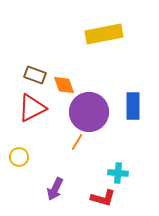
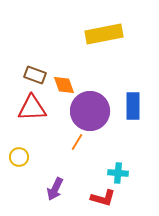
red triangle: rotated 24 degrees clockwise
purple circle: moved 1 px right, 1 px up
